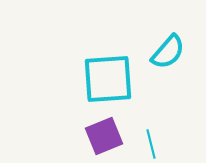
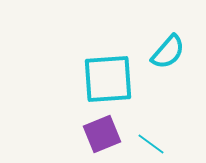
purple square: moved 2 px left, 2 px up
cyan line: rotated 40 degrees counterclockwise
